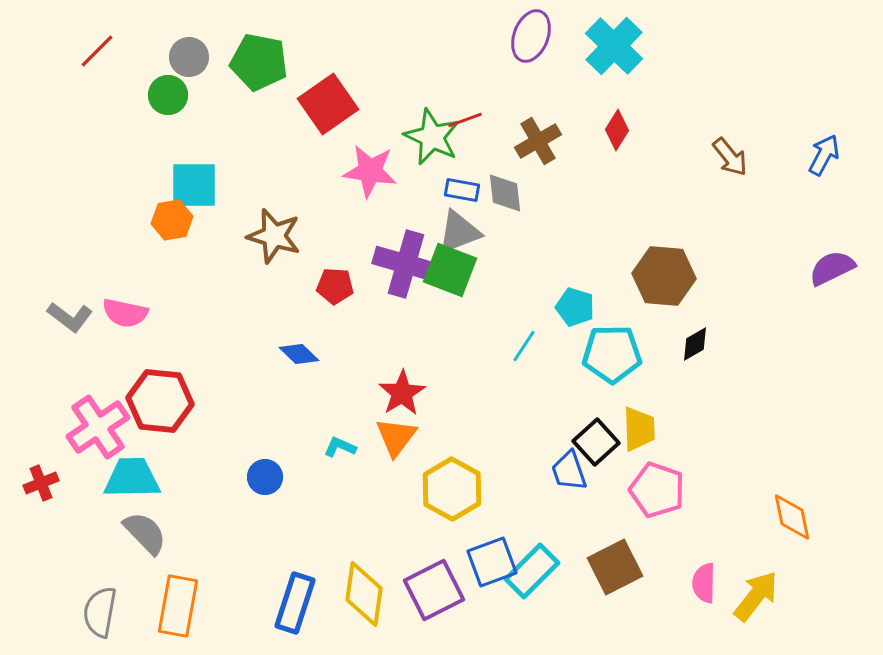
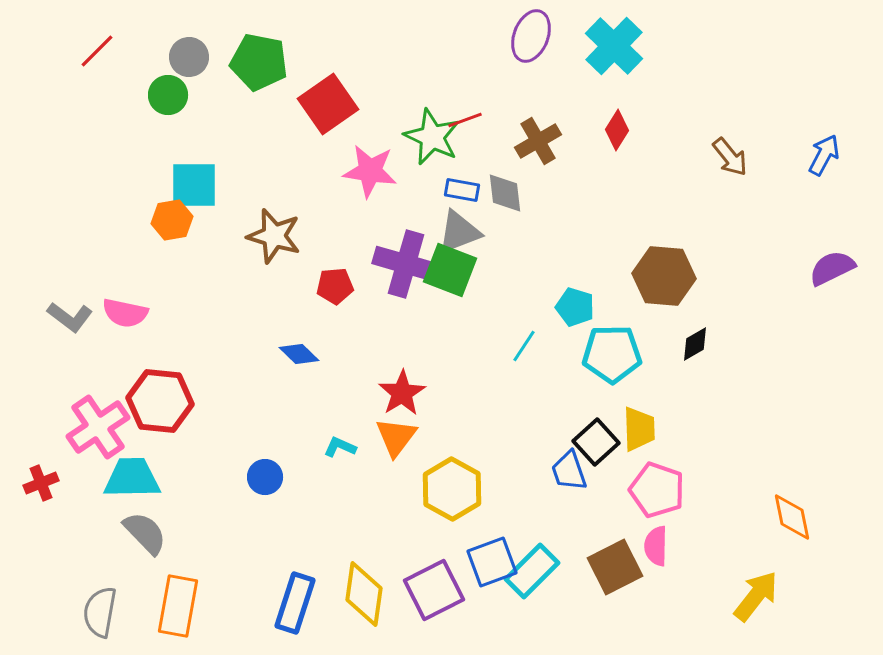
red pentagon at (335, 286): rotated 9 degrees counterclockwise
pink semicircle at (704, 583): moved 48 px left, 37 px up
